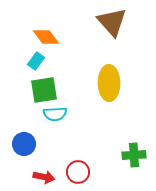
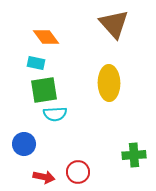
brown triangle: moved 2 px right, 2 px down
cyan rectangle: moved 2 px down; rotated 66 degrees clockwise
